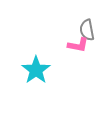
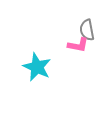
cyan star: moved 1 px right, 3 px up; rotated 12 degrees counterclockwise
